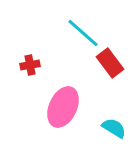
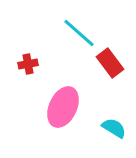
cyan line: moved 4 px left
red cross: moved 2 px left, 1 px up
